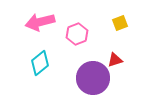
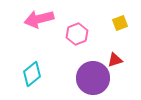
pink arrow: moved 1 px left, 3 px up
cyan diamond: moved 8 px left, 11 px down
